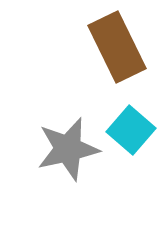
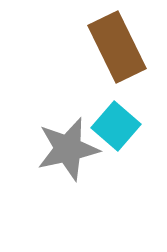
cyan square: moved 15 px left, 4 px up
